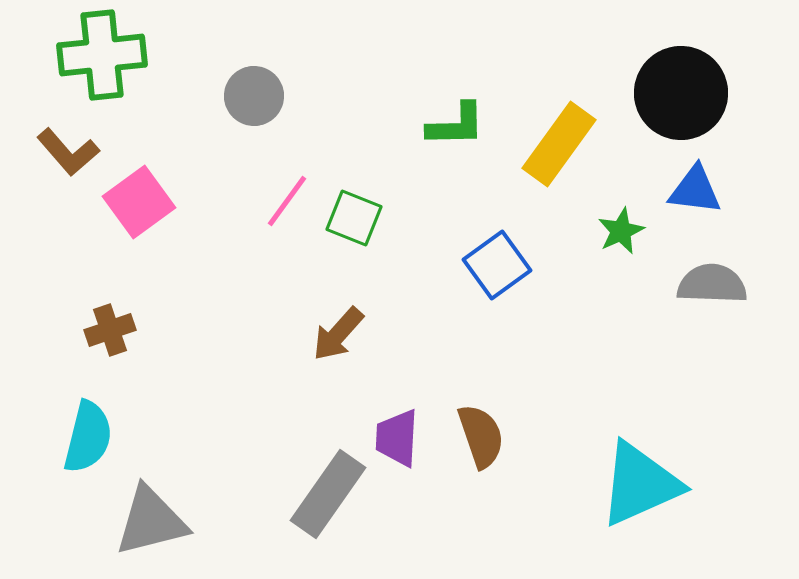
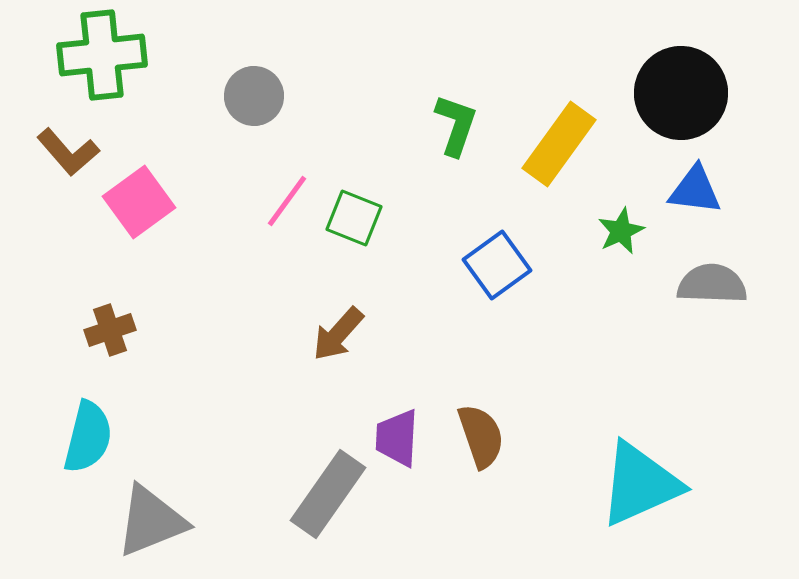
green L-shape: rotated 70 degrees counterclockwise
gray triangle: rotated 8 degrees counterclockwise
